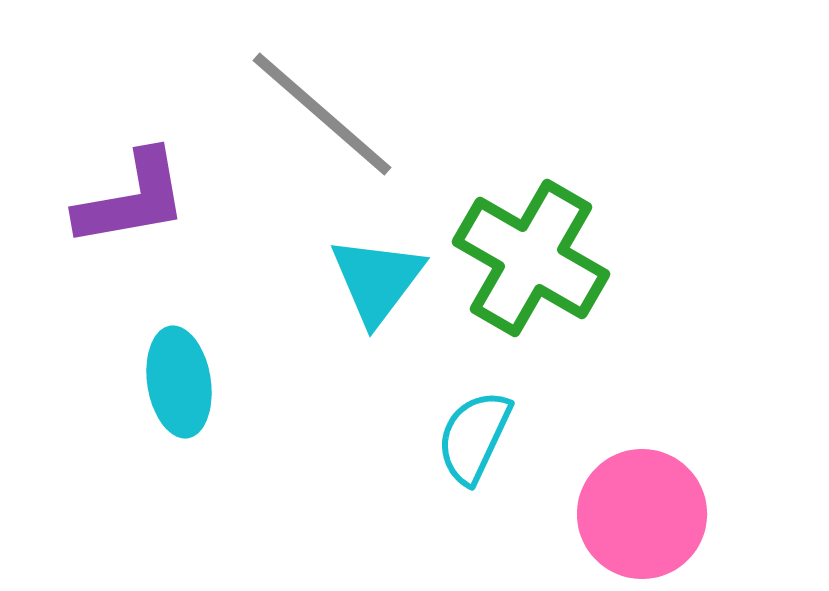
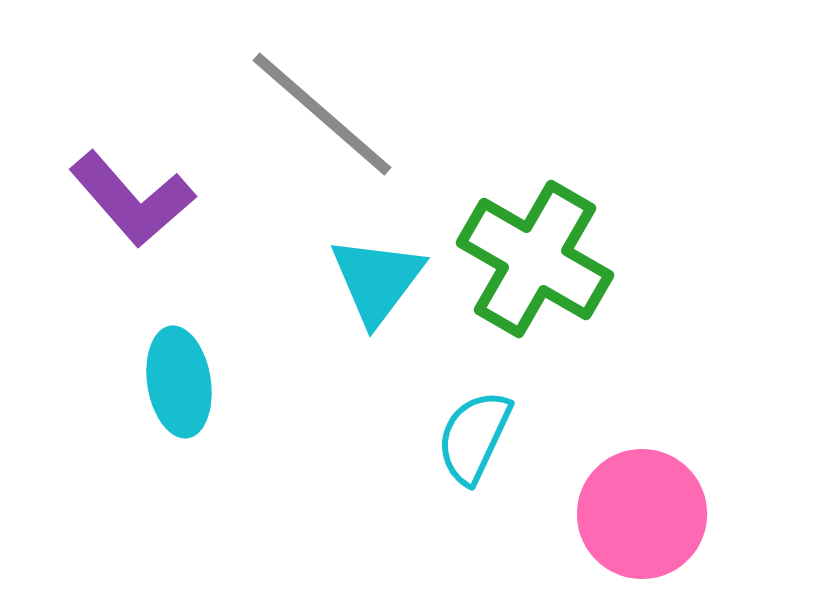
purple L-shape: rotated 59 degrees clockwise
green cross: moved 4 px right, 1 px down
